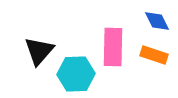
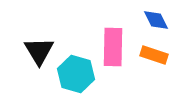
blue diamond: moved 1 px left, 1 px up
black triangle: rotated 12 degrees counterclockwise
cyan hexagon: rotated 18 degrees clockwise
